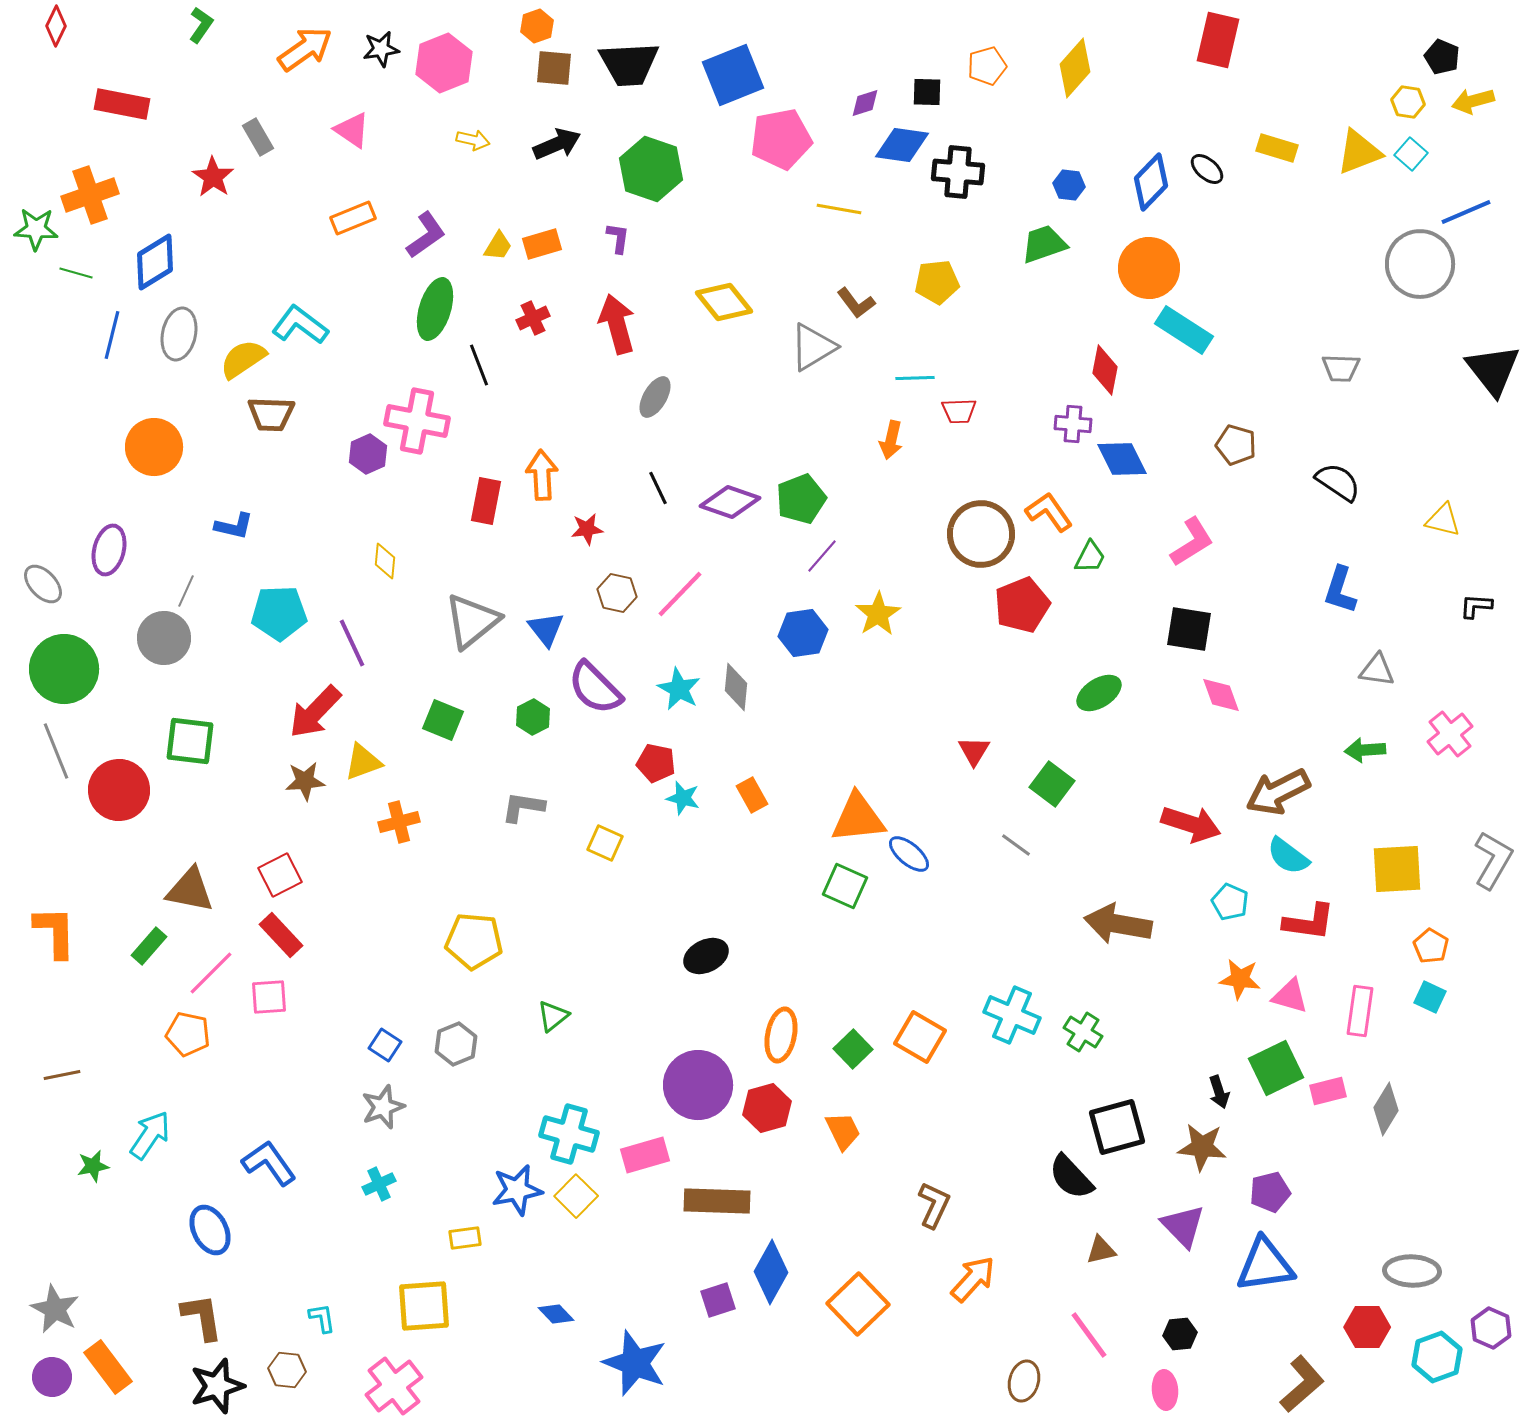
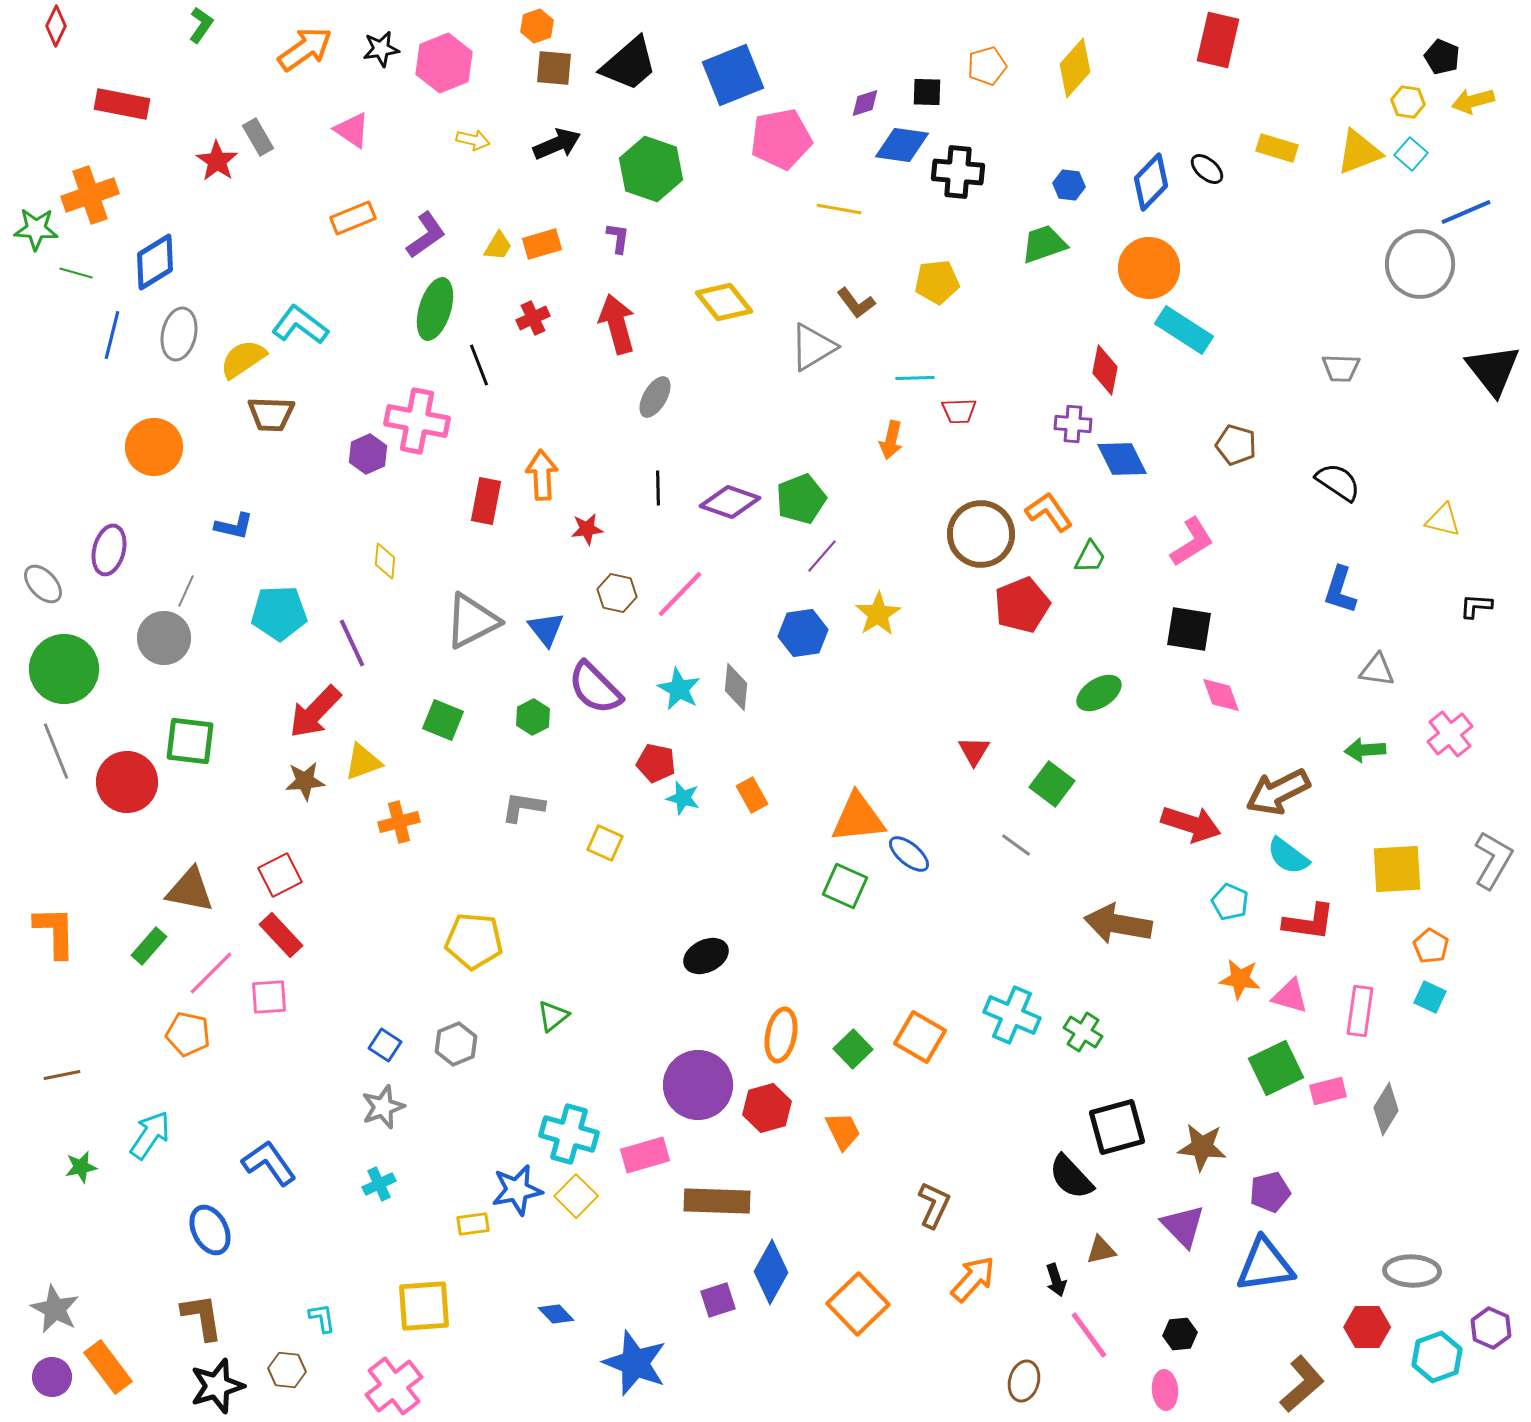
black trapezoid at (629, 64): rotated 38 degrees counterclockwise
red star at (213, 177): moved 4 px right, 16 px up
black line at (658, 488): rotated 24 degrees clockwise
gray triangle at (472, 621): rotated 12 degrees clockwise
red circle at (119, 790): moved 8 px right, 8 px up
black arrow at (1219, 1092): moved 163 px left, 188 px down
green star at (93, 1166): moved 12 px left, 1 px down
yellow rectangle at (465, 1238): moved 8 px right, 14 px up
